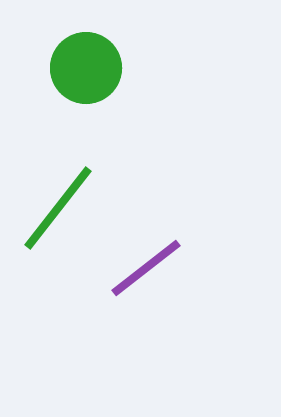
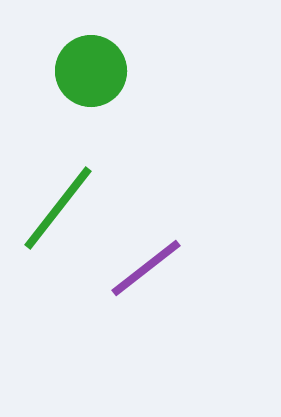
green circle: moved 5 px right, 3 px down
